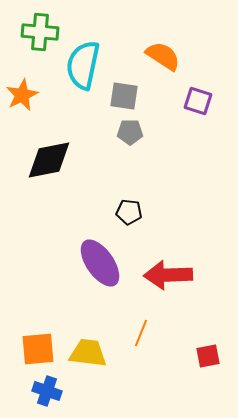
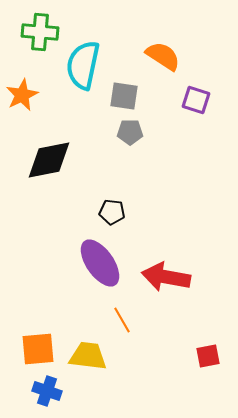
purple square: moved 2 px left, 1 px up
black pentagon: moved 17 px left
red arrow: moved 2 px left, 2 px down; rotated 12 degrees clockwise
orange line: moved 19 px left, 13 px up; rotated 52 degrees counterclockwise
yellow trapezoid: moved 3 px down
